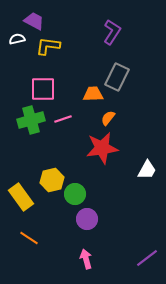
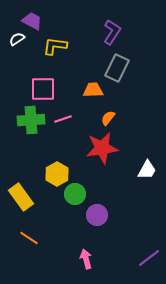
purple trapezoid: moved 2 px left
white semicircle: rotated 21 degrees counterclockwise
yellow L-shape: moved 7 px right
gray rectangle: moved 9 px up
orange trapezoid: moved 4 px up
green cross: rotated 12 degrees clockwise
yellow hexagon: moved 5 px right, 6 px up; rotated 15 degrees counterclockwise
purple circle: moved 10 px right, 4 px up
purple line: moved 2 px right
